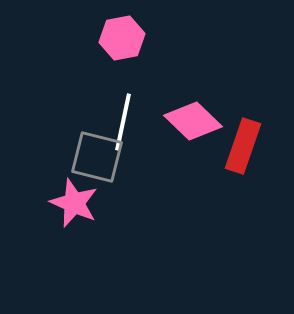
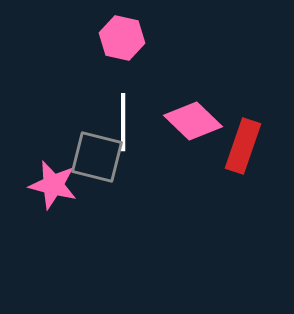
pink hexagon: rotated 24 degrees clockwise
white line: rotated 12 degrees counterclockwise
pink star: moved 21 px left, 18 px up; rotated 9 degrees counterclockwise
